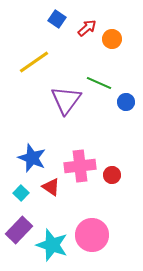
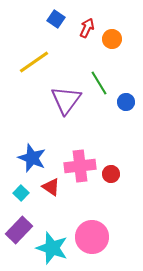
blue square: moved 1 px left
red arrow: rotated 24 degrees counterclockwise
green line: rotated 35 degrees clockwise
red circle: moved 1 px left, 1 px up
pink circle: moved 2 px down
cyan star: moved 3 px down
